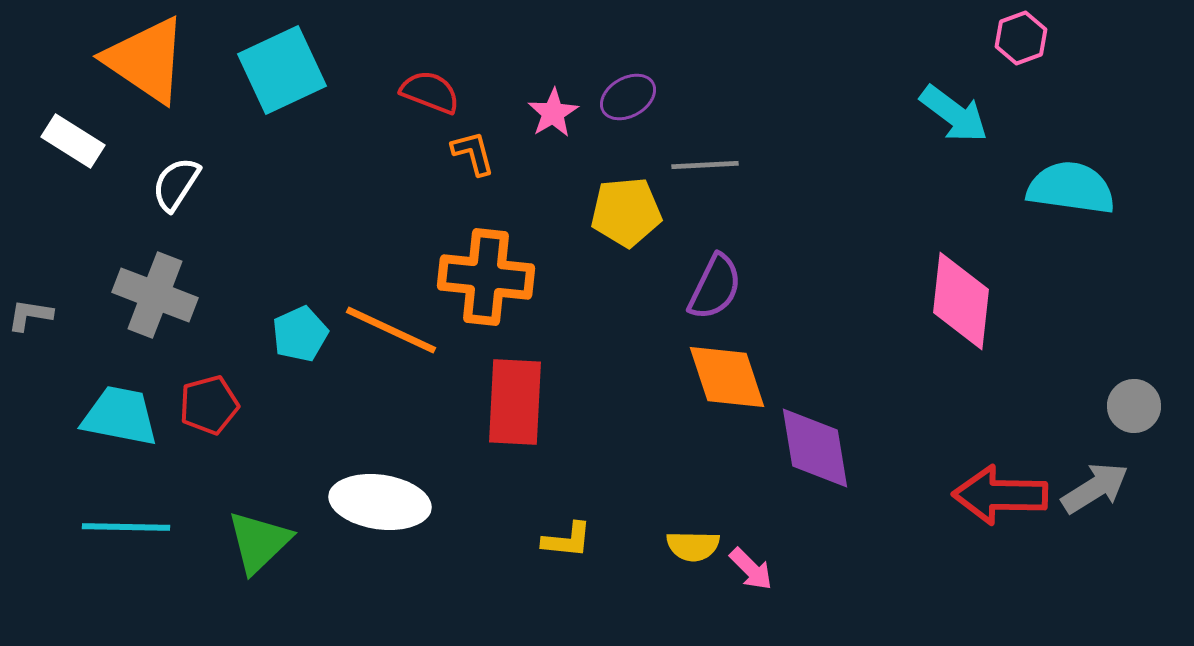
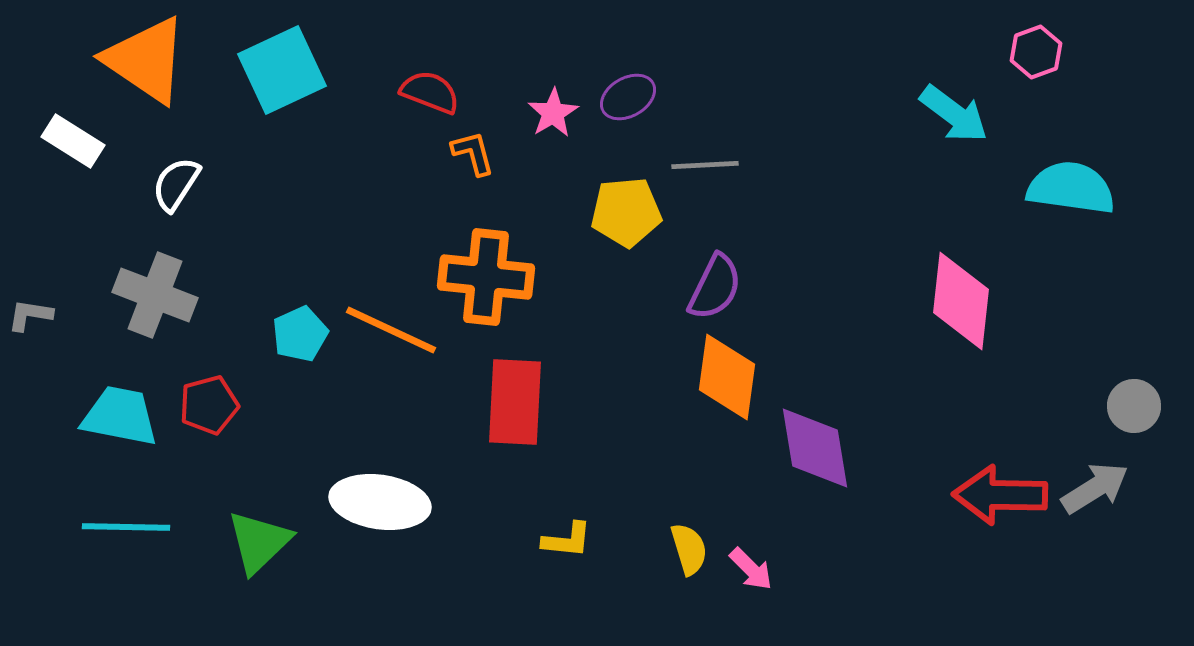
pink hexagon: moved 15 px right, 14 px down
orange diamond: rotated 26 degrees clockwise
yellow semicircle: moved 4 px left, 3 px down; rotated 108 degrees counterclockwise
